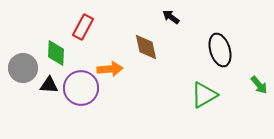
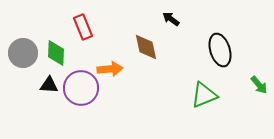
black arrow: moved 2 px down
red rectangle: rotated 50 degrees counterclockwise
gray circle: moved 15 px up
green triangle: rotated 8 degrees clockwise
